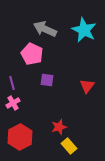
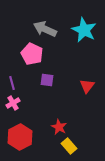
red star: rotated 28 degrees counterclockwise
